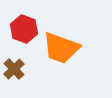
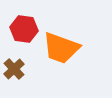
red hexagon: rotated 12 degrees counterclockwise
